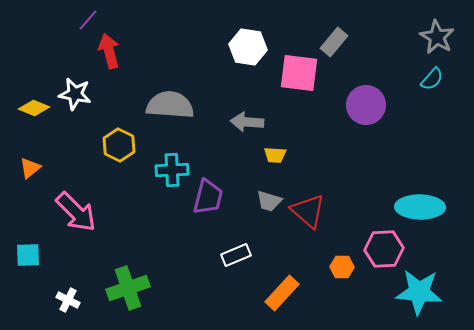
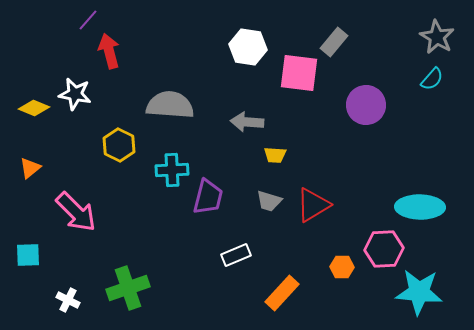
red triangle: moved 5 px right, 6 px up; rotated 48 degrees clockwise
